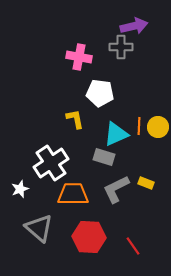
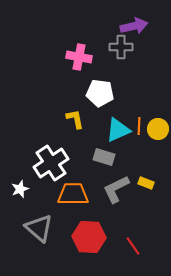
yellow circle: moved 2 px down
cyan triangle: moved 2 px right, 4 px up
